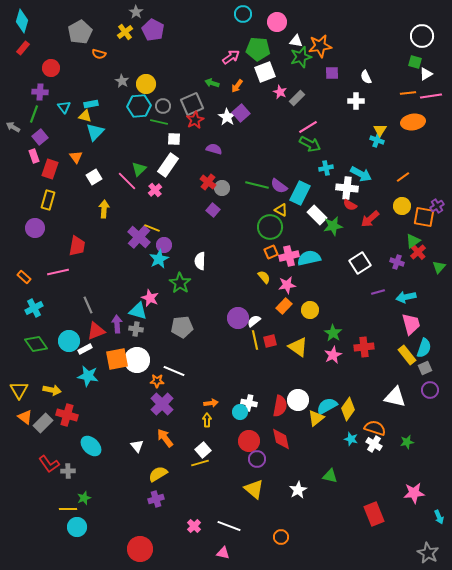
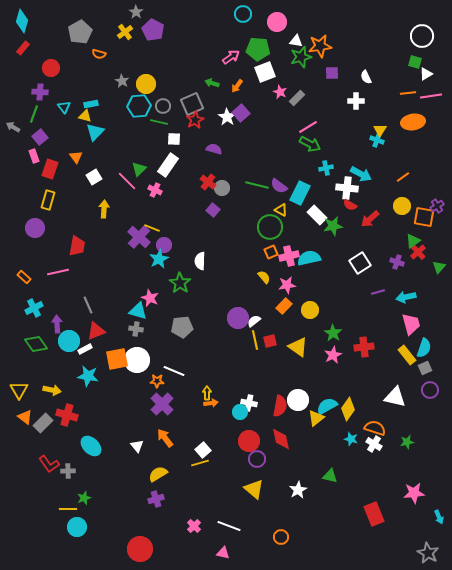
pink cross at (155, 190): rotated 24 degrees counterclockwise
purple arrow at (117, 324): moved 60 px left
yellow arrow at (207, 420): moved 27 px up
